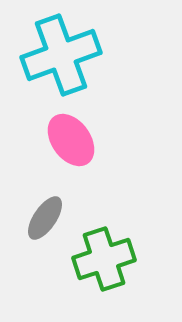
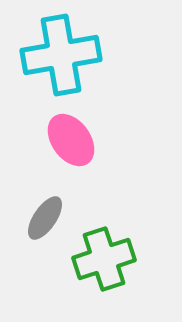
cyan cross: rotated 10 degrees clockwise
